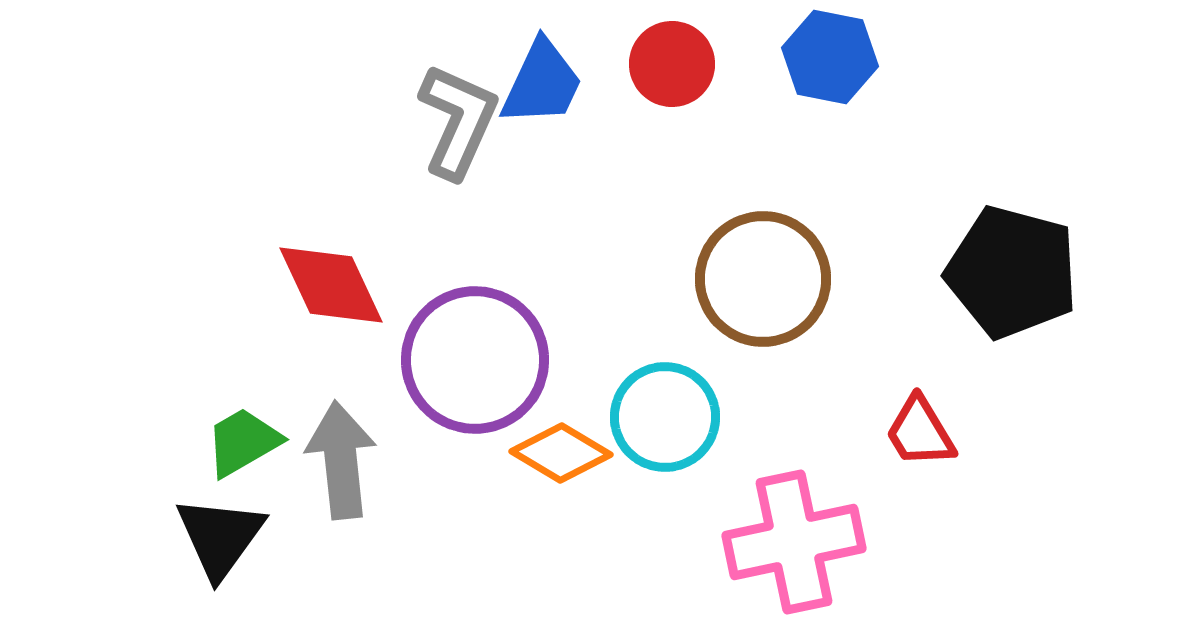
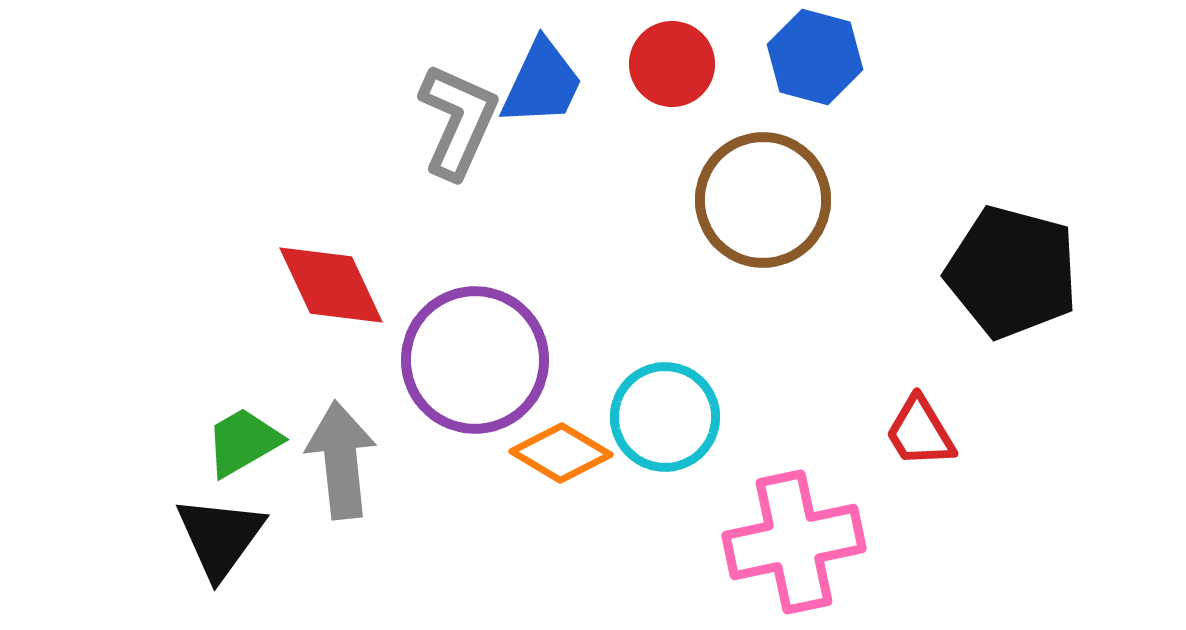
blue hexagon: moved 15 px left; rotated 4 degrees clockwise
brown circle: moved 79 px up
